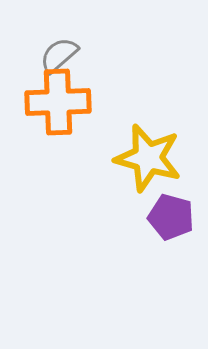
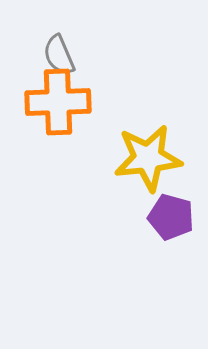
gray semicircle: rotated 72 degrees counterclockwise
yellow star: rotated 22 degrees counterclockwise
